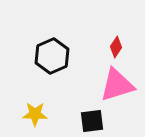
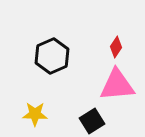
pink triangle: rotated 12 degrees clockwise
black square: rotated 25 degrees counterclockwise
